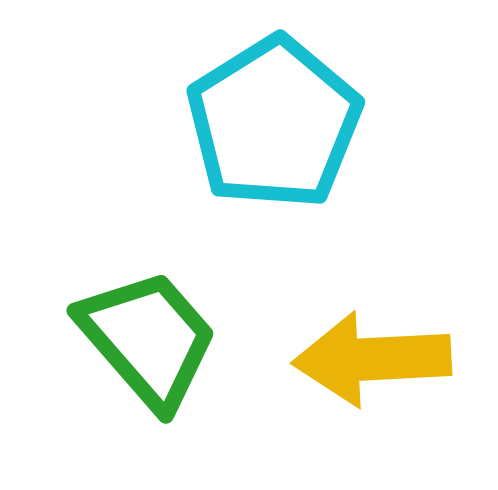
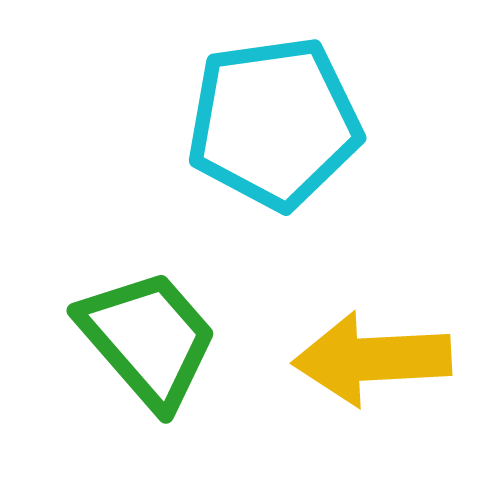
cyan pentagon: rotated 24 degrees clockwise
